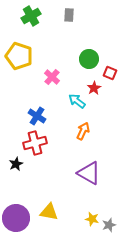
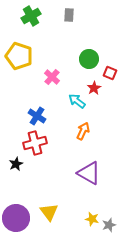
yellow triangle: rotated 42 degrees clockwise
